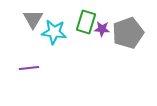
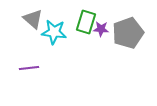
gray triangle: rotated 20 degrees counterclockwise
purple star: moved 1 px left
